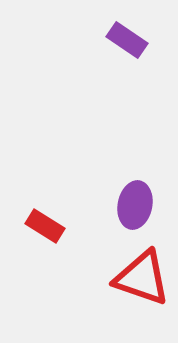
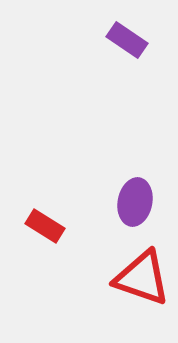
purple ellipse: moved 3 px up
